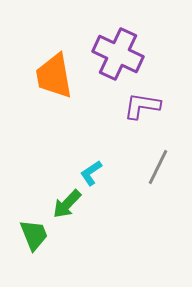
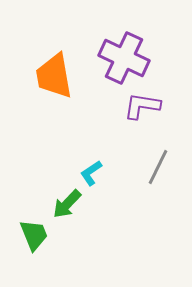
purple cross: moved 6 px right, 4 px down
